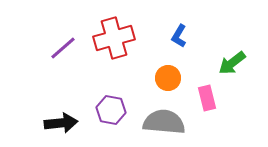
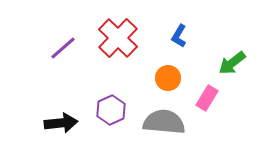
red cross: moved 4 px right; rotated 30 degrees counterclockwise
pink rectangle: rotated 45 degrees clockwise
purple hexagon: rotated 24 degrees clockwise
